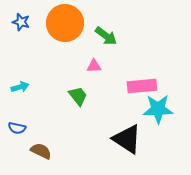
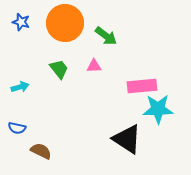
green trapezoid: moved 19 px left, 27 px up
